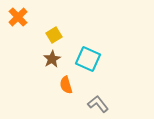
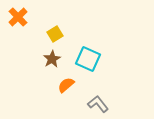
yellow square: moved 1 px right, 1 px up
orange semicircle: rotated 66 degrees clockwise
